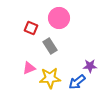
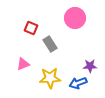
pink circle: moved 16 px right
gray rectangle: moved 2 px up
pink triangle: moved 6 px left, 4 px up
blue arrow: moved 1 px right, 1 px down; rotated 18 degrees clockwise
